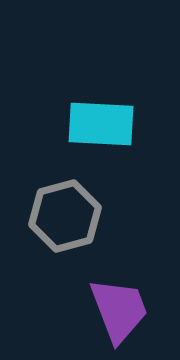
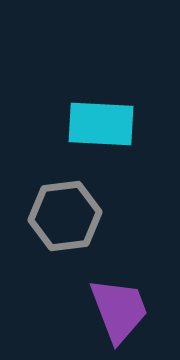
gray hexagon: rotated 8 degrees clockwise
